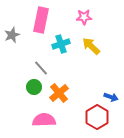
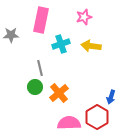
pink star: rotated 14 degrees counterclockwise
gray star: moved 1 px left; rotated 21 degrees clockwise
yellow arrow: rotated 36 degrees counterclockwise
gray line: moved 1 px left; rotated 28 degrees clockwise
green circle: moved 1 px right
blue arrow: rotated 88 degrees clockwise
pink semicircle: moved 25 px right, 3 px down
